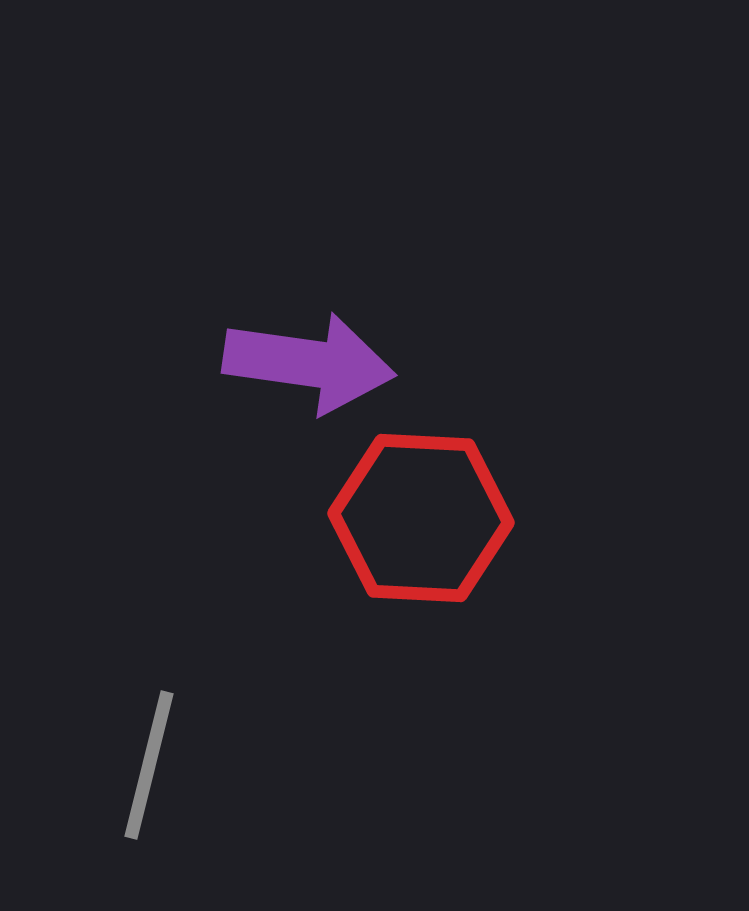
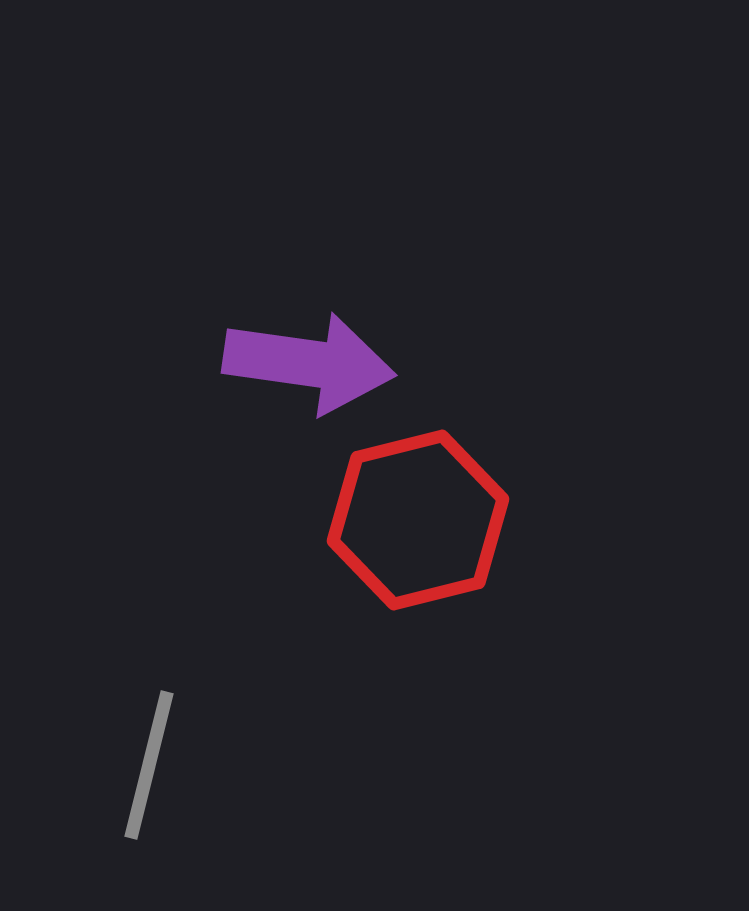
red hexagon: moved 3 px left, 2 px down; rotated 17 degrees counterclockwise
